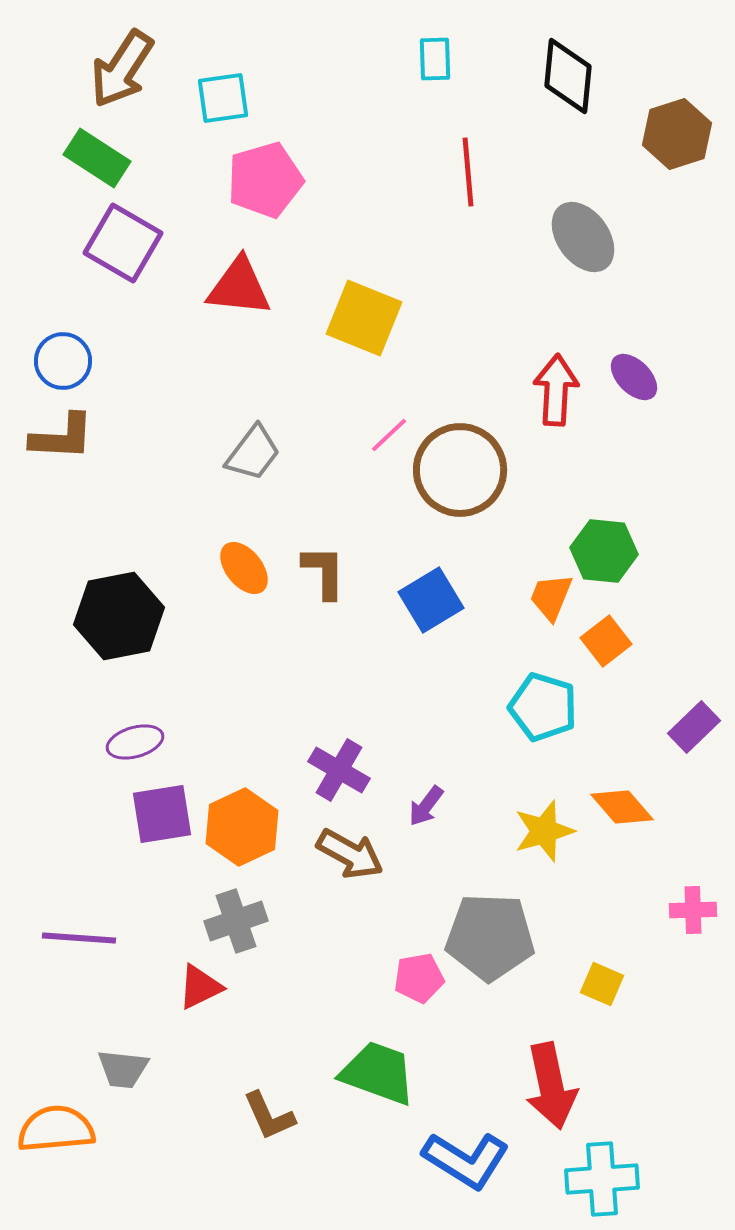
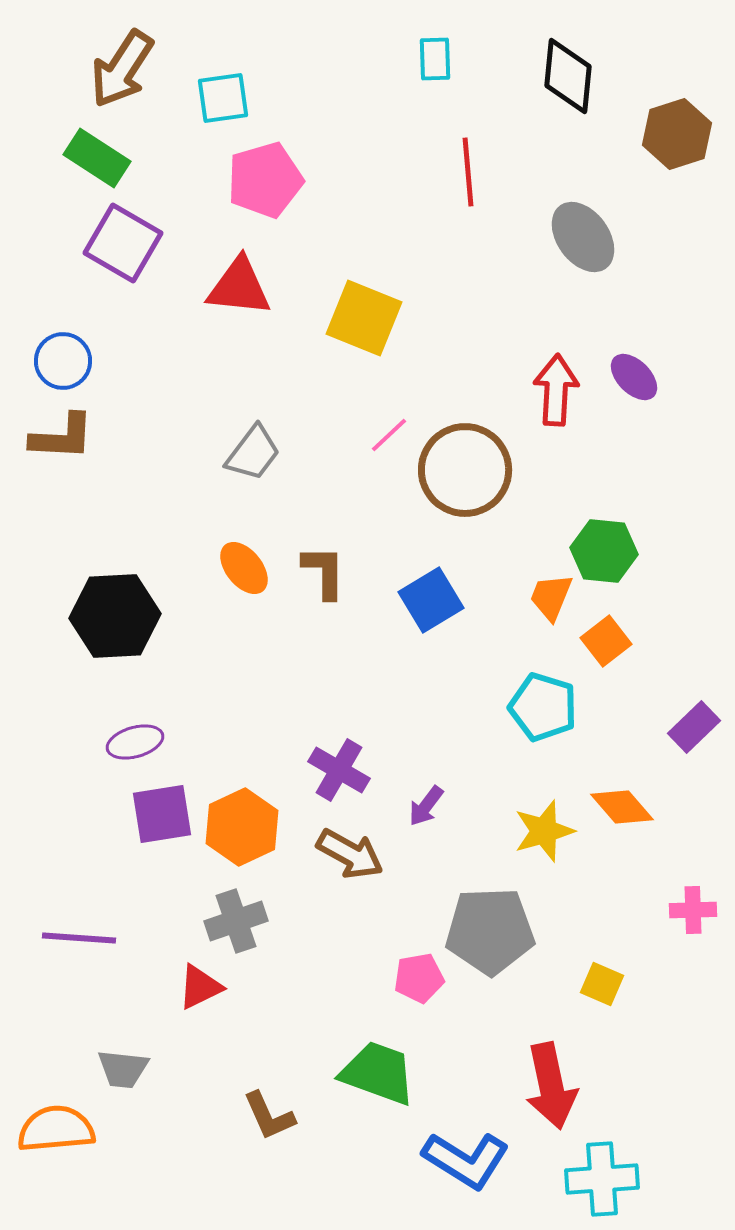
brown circle at (460, 470): moved 5 px right
black hexagon at (119, 616): moved 4 px left; rotated 8 degrees clockwise
gray pentagon at (490, 937): moved 6 px up; rotated 4 degrees counterclockwise
